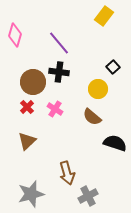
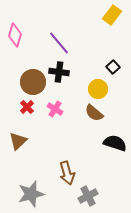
yellow rectangle: moved 8 px right, 1 px up
brown semicircle: moved 2 px right, 4 px up
brown triangle: moved 9 px left
